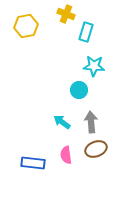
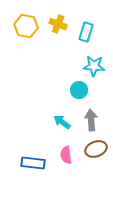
yellow cross: moved 8 px left, 10 px down
yellow hexagon: rotated 20 degrees clockwise
gray arrow: moved 2 px up
